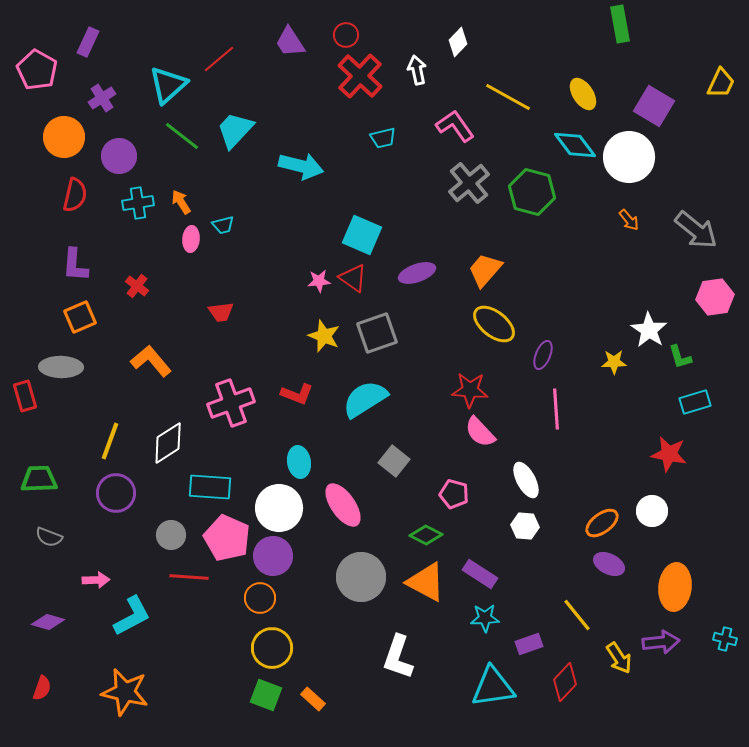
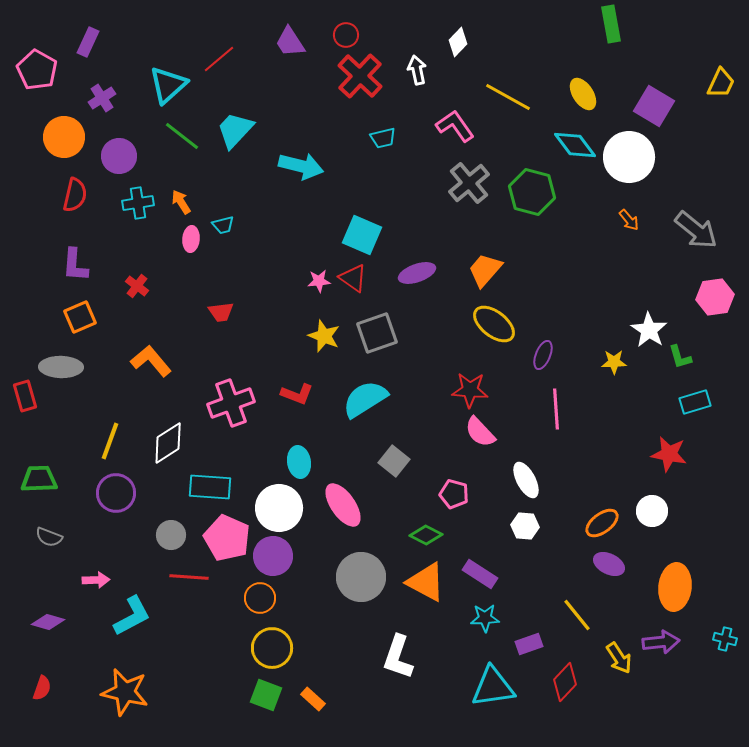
green rectangle at (620, 24): moved 9 px left
